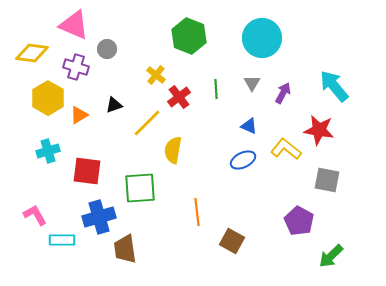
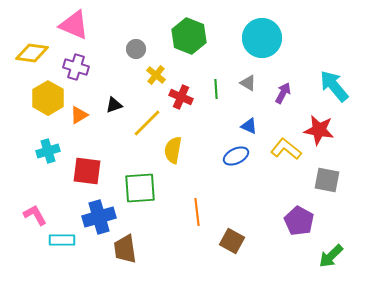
gray circle: moved 29 px right
gray triangle: moved 4 px left; rotated 30 degrees counterclockwise
red cross: moved 2 px right; rotated 30 degrees counterclockwise
blue ellipse: moved 7 px left, 4 px up
